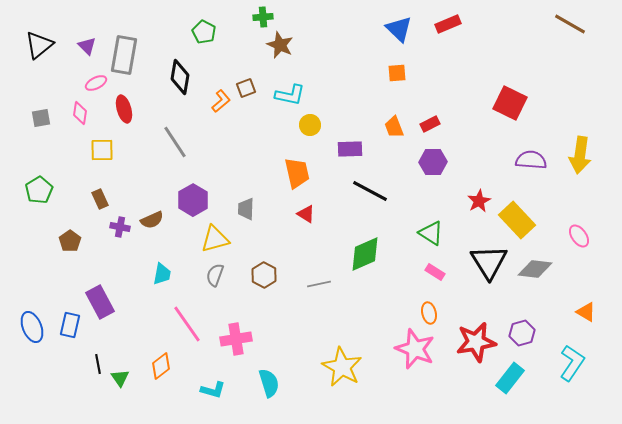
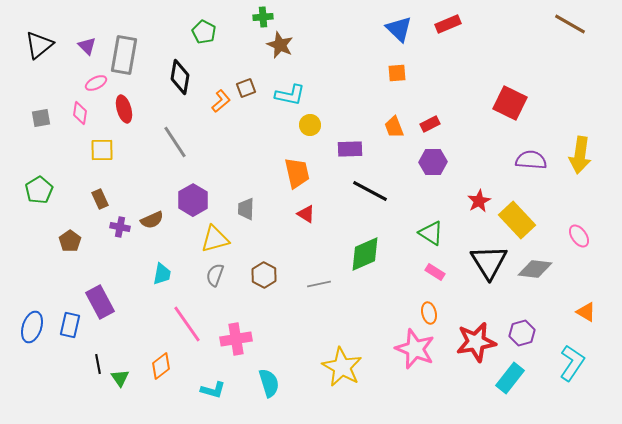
blue ellipse at (32, 327): rotated 40 degrees clockwise
